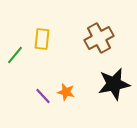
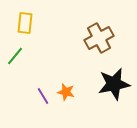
yellow rectangle: moved 17 px left, 16 px up
green line: moved 1 px down
purple line: rotated 12 degrees clockwise
